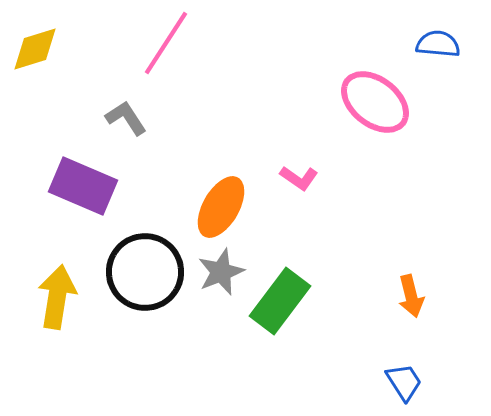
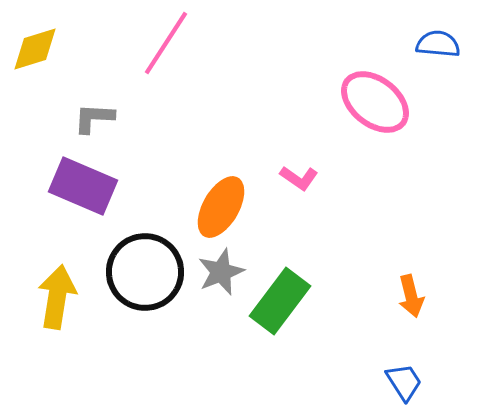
gray L-shape: moved 32 px left; rotated 54 degrees counterclockwise
